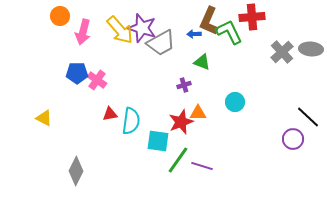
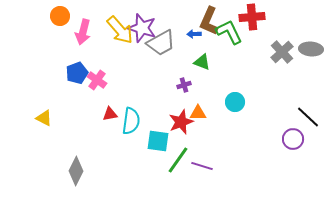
blue pentagon: rotated 20 degrees counterclockwise
